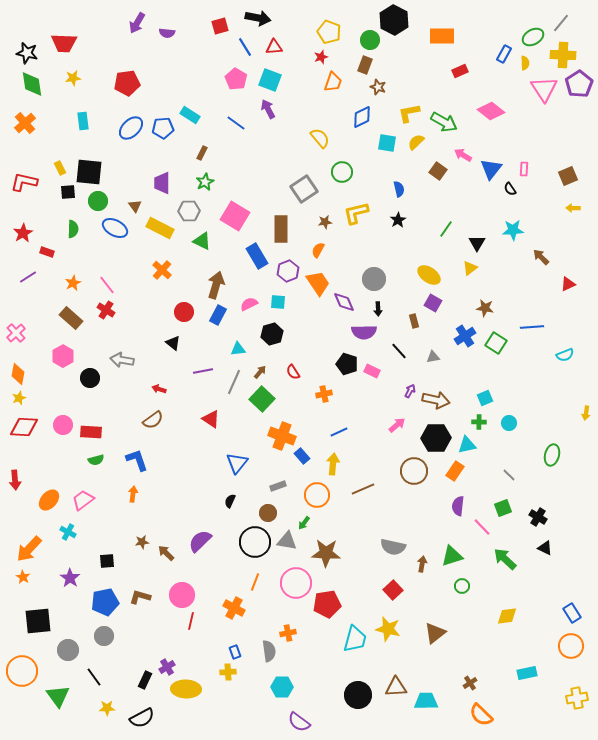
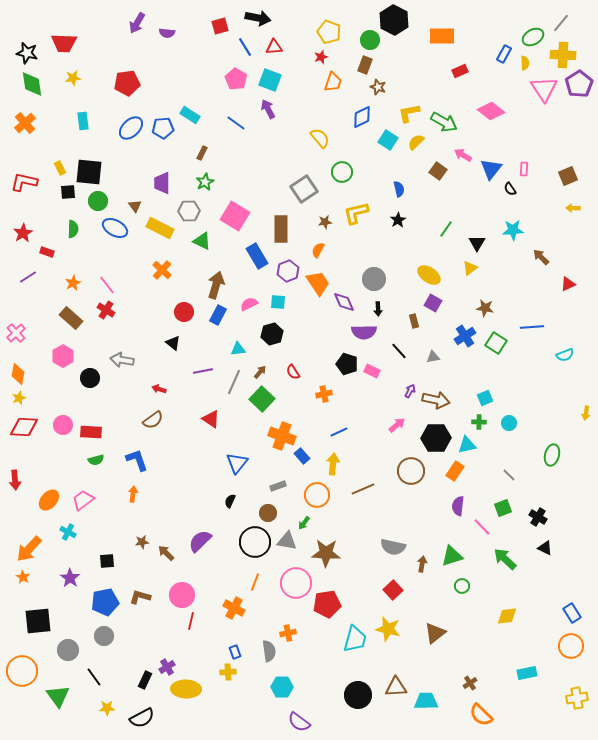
cyan square at (387, 143): moved 1 px right, 3 px up; rotated 24 degrees clockwise
brown circle at (414, 471): moved 3 px left
